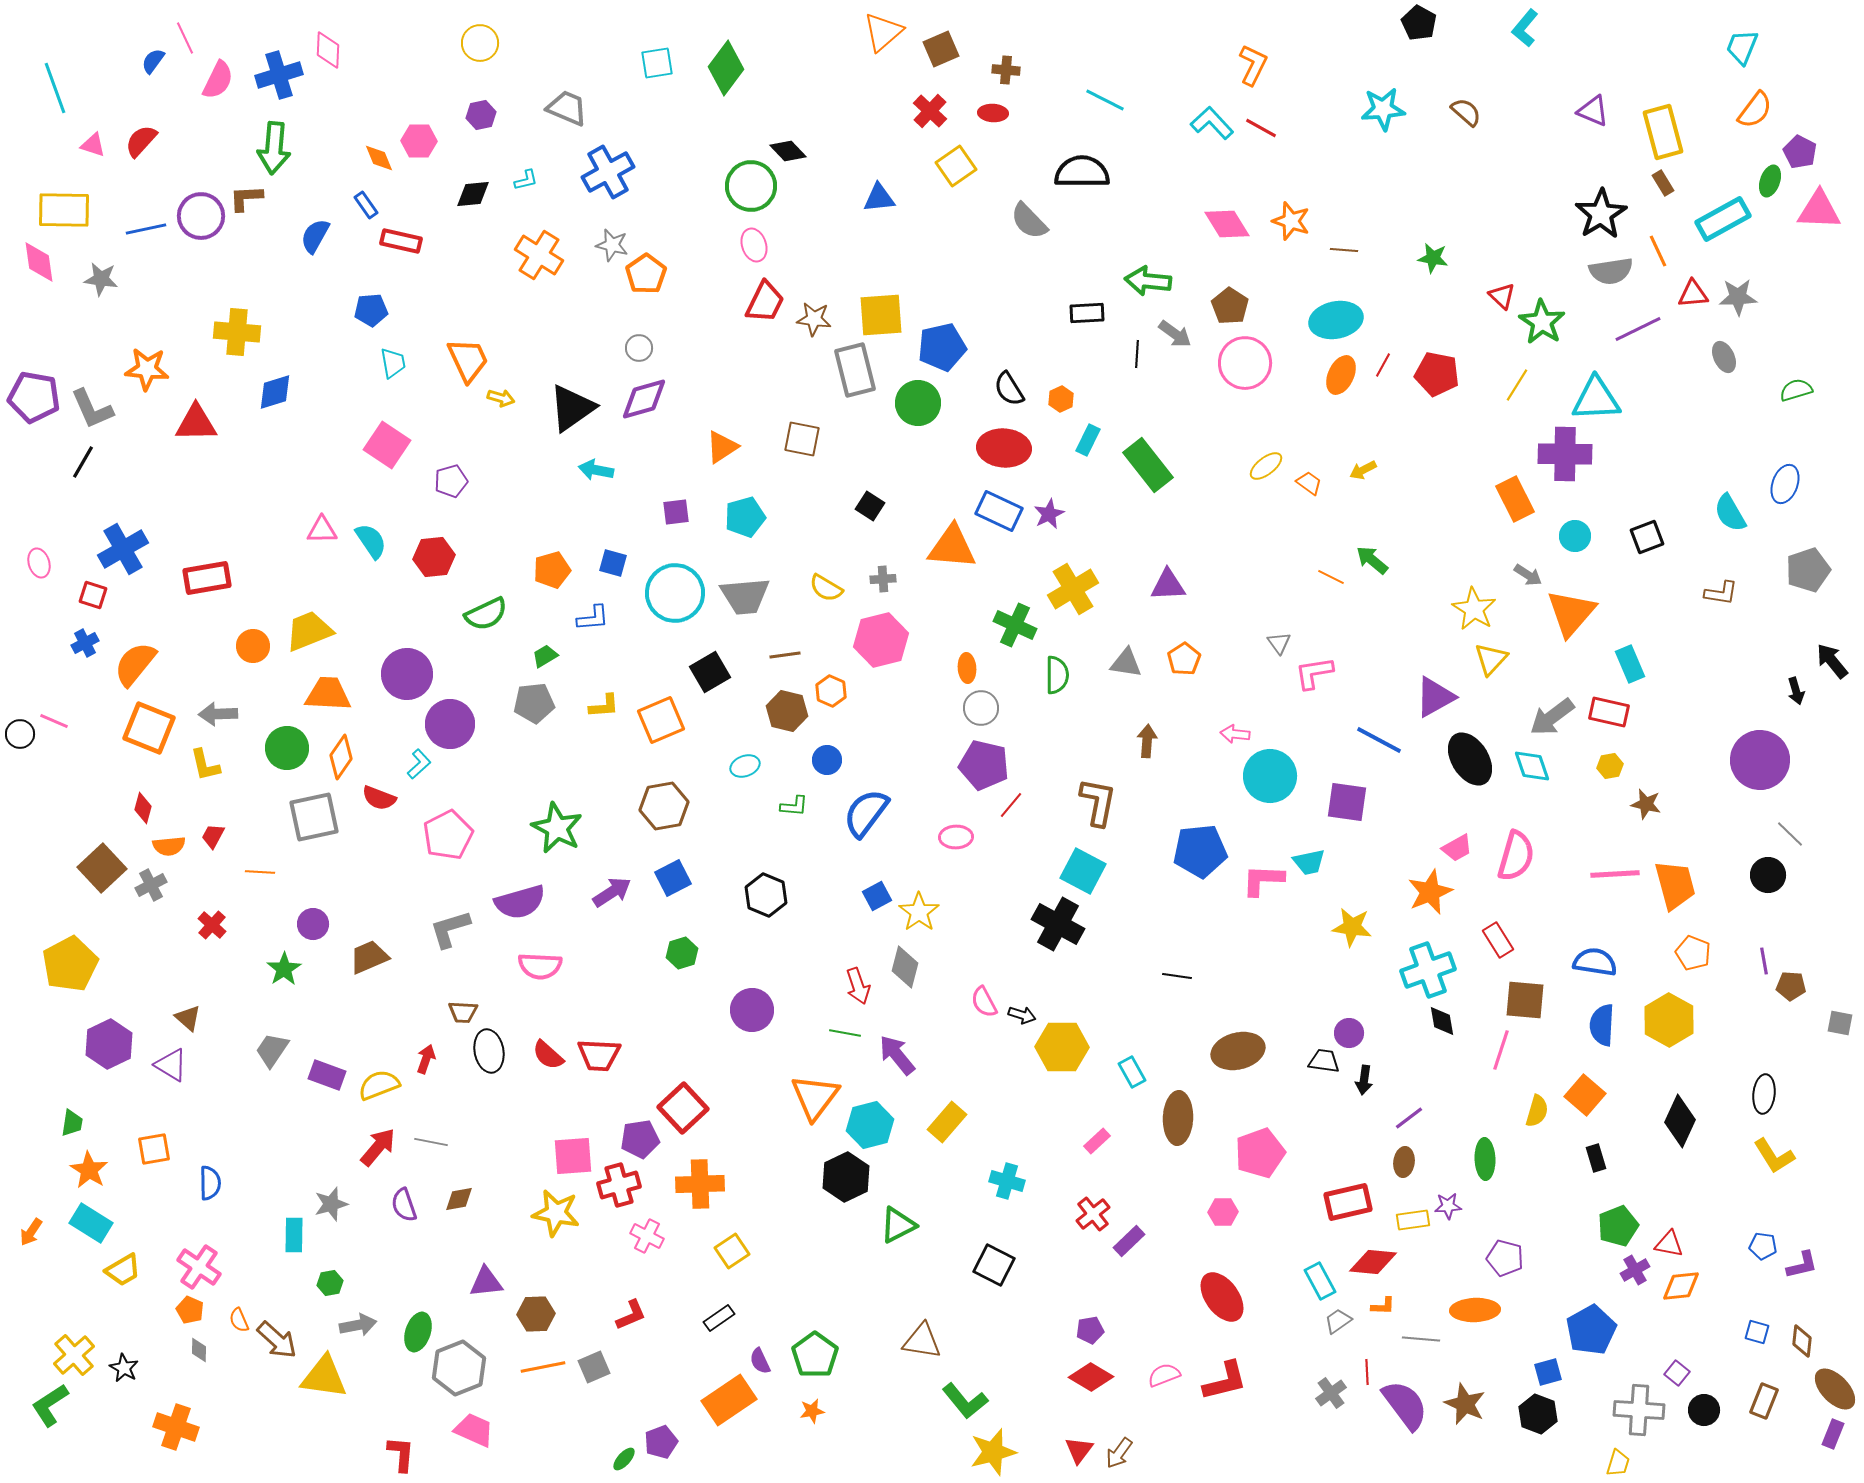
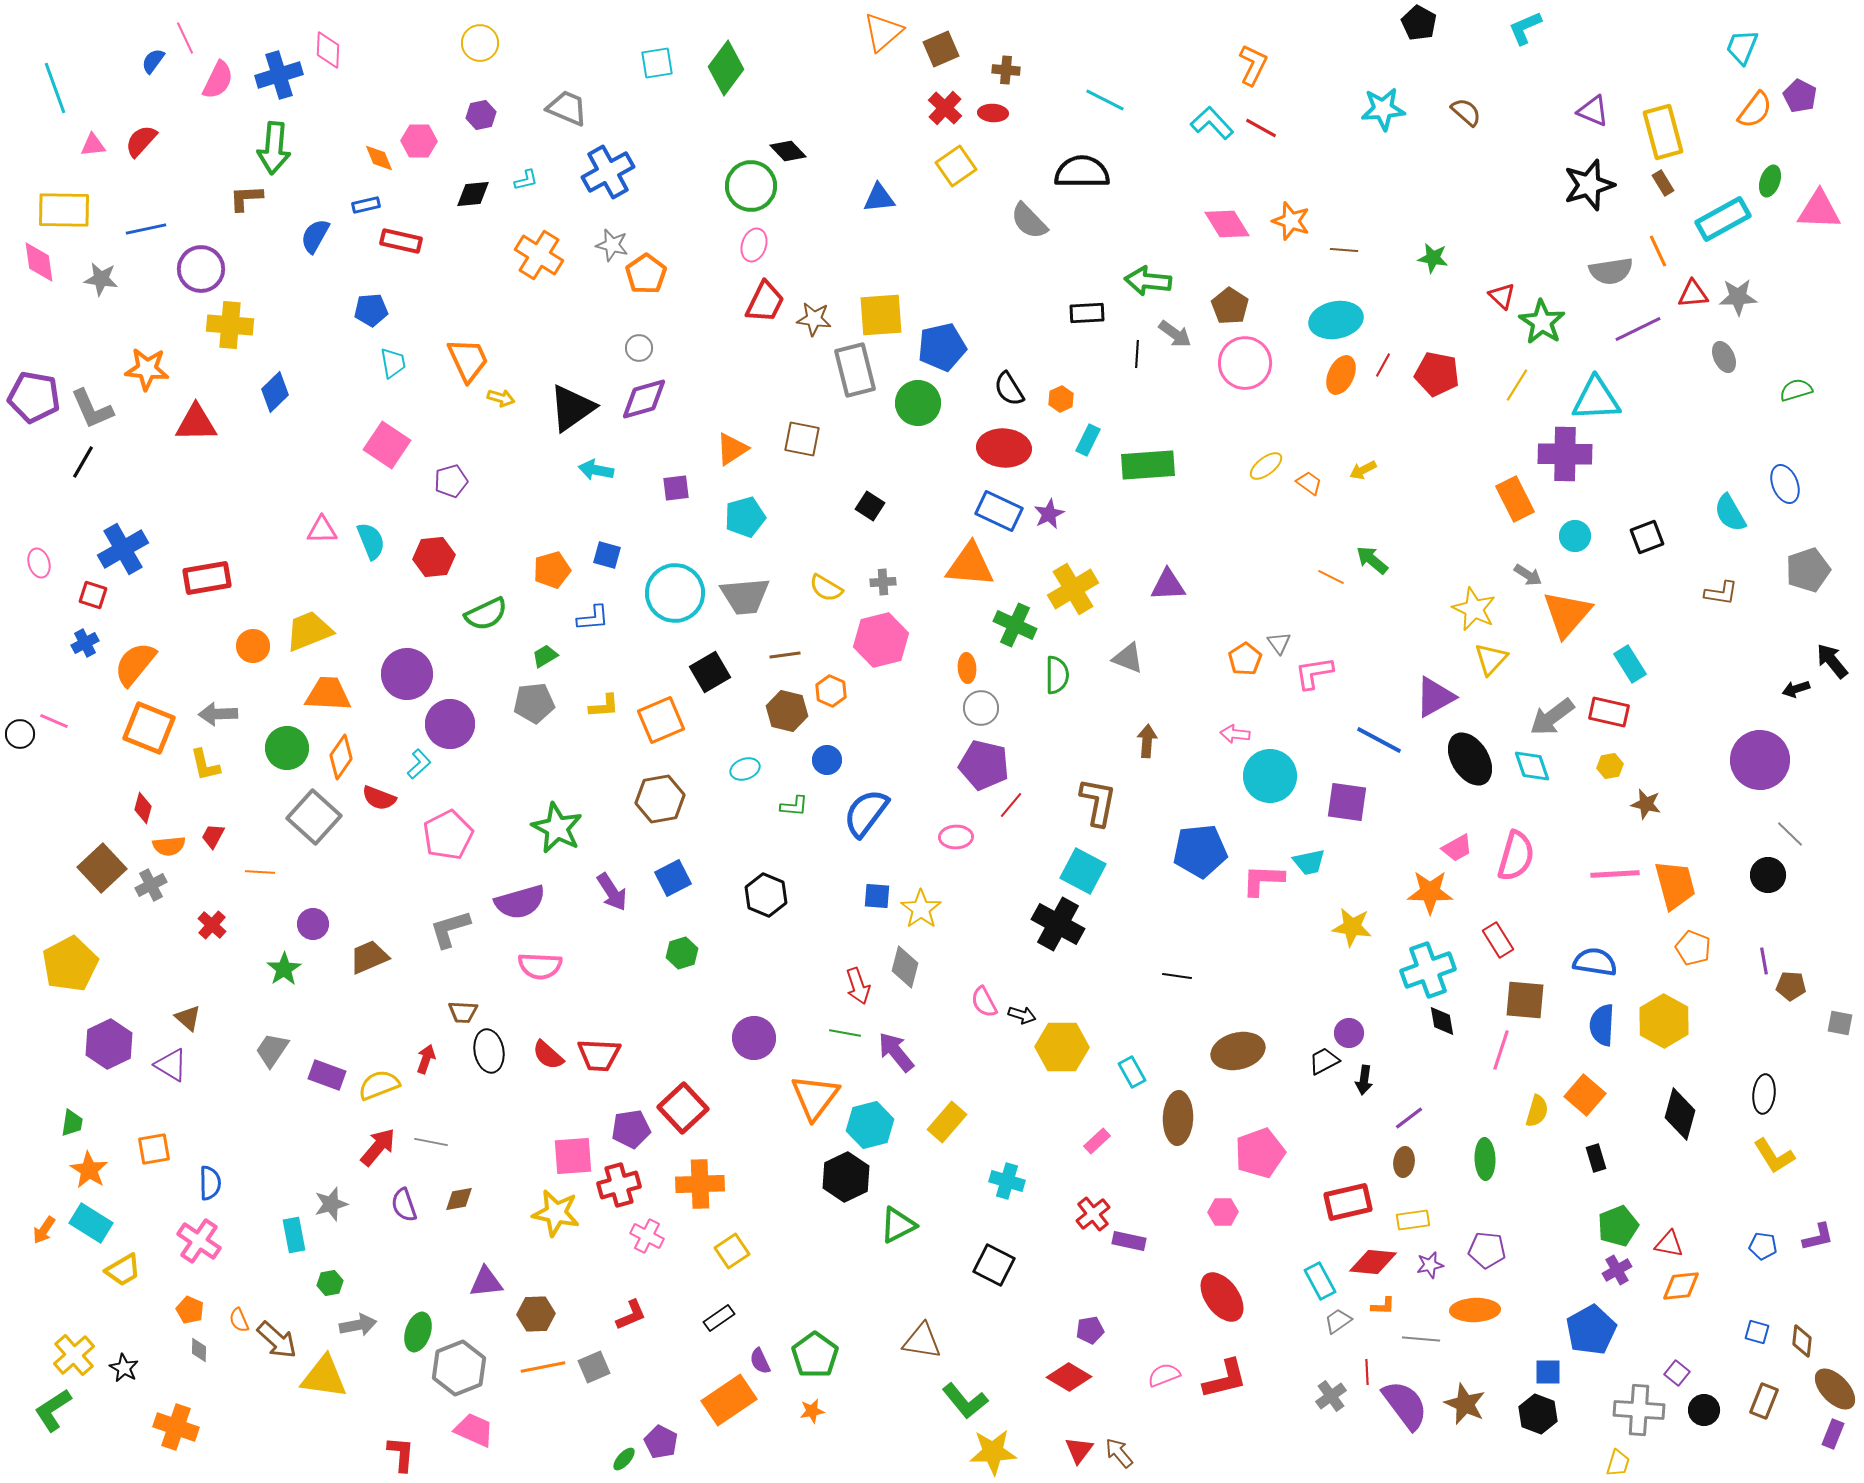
cyan L-shape at (1525, 28): rotated 27 degrees clockwise
red cross at (930, 111): moved 15 px right, 3 px up
pink triangle at (93, 145): rotated 24 degrees counterclockwise
purple pentagon at (1800, 152): moved 56 px up
blue rectangle at (366, 205): rotated 68 degrees counterclockwise
black star at (1601, 214): moved 12 px left, 29 px up; rotated 15 degrees clockwise
purple circle at (201, 216): moved 53 px down
pink ellipse at (754, 245): rotated 36 degrees clockwise
yellow cross at (237, 332): moved 7 px left, 7 px up
blue diamond at (275, 392): rotated 27 degrees counterclockwise
orange triangle at (722, 447): moved 10 px right, 2 px down
green rectangle at (1148, 465): rotated 56 degrees counterclockwise
blue ellipse at (1785, 484): rotated 42 degrees counterclockwise
purple square at (676, 512): moved 24 px up
cyan semicircle at (371, 541): rotated 12 degrees clockwise
orange triangle at (952, 547): moved 18 px right, 18 px down
blue square at (613, 563): moved 6 px left, 8 px up
gray cross at (883, 579): moved 3 px down
yellow star at (1474, 609): rotated 6 degrees counterclockwise
orange triangle at (1571, 613): moved 4 px left, 1 px down
orange pentagon at (1184, 659): moved 61 px right
gray triangle at (1126, 663): moved 2 px right, 5 px up; rotated 12 degrees clockwise
cyan rectangle at (1630, 664): rotated 9 degrees counterclockwise
black arrow at (1796, 691): moved 2 px up; rotated 88 degrees clockwise
cyan ellipse at (745, 766): moved 3 px down
brown hexagon at (664, 806): moved 4 px left, 7 px up
gray square at (314, 817): rotated 36 degrees counterclockwise
purple arrow at (612, 892): rotated 90 degrees clockwise
orange star at (1430, 892): rotated 24 degrees clockwise
blue square at (877, 896): rotated 32 degrees clockwise
yellow star at (919, 912): moved 2 px right, 3 px up
orange pentagon at (1693, 953): moved 5 px up
purple circle at (752, 1010): moved 2 px right, 28 px down
yellow hexagon at (1669, 1020): moved 5 px left, 1 px down
purple arrow at (897, 1055): moved 1 px left, 3 px up
black trapezoid at (1324, 1061): rotated 36 degrees counterclockwise
black diamond at (1680, 1121): moved 7 px up; rotated 9 degrees counterclockwise
purple pentagon at (640, 1139): moved 9 px left, 10 px up
purple star at (1448, 1206): moved 18 px left, 59 px down; rotated 8 degrees counterclockwise
orange arrow at (31, 1232): moved 13 px right, 2 px up
cyan rectangle at (294, 1235): rotated 12 degrees counterclockwise
purple rectangle at (1129, 1241): rotated 56 degrees clockwise
purple pentagon at (1505, 1258): moved 18 px left, 8 px up; rotated 9 degrees counterclockwise
purple L-shape at (1802, 1265): moved 16 px right, 28 px up
pink cross at (199, 1267): moved 26 px up
purple cross at (1635, 1270): moved 18 px left
blue square at (1548, 1372): rotated 16 degrees clockwise
red diamond at (1091, 1377): moved 22 px left
red L-shape at (1225, 1381): moved 2 px up
gray cross at (1331, 1393): moved 3 px down
green L-shape at (50, 1405): moved 3 px right, 5 px down
purple pentagon at (661, 1442): rotated 24 degrees counterclockwise
yellow star at (993, 1452): rotated 12 degrees clockwise
brown arrow at (1119, 1453): rotated 104 degrees clockwise
